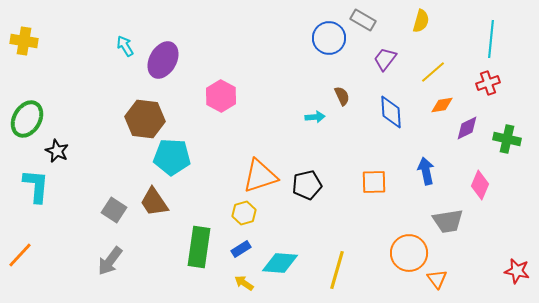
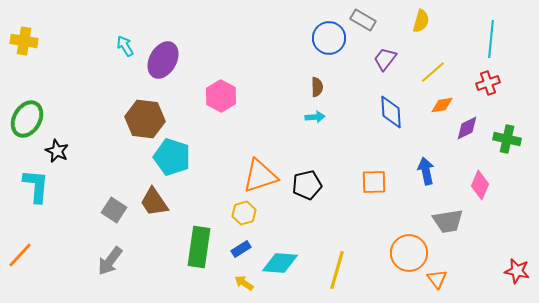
brown semicircle at (342, 96): moved 25 px left, 9 px up; rotated 24 degrees clockwise
cyan pentagon at (172, 157): rotated 15 degrees clockwise
